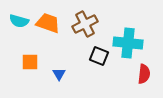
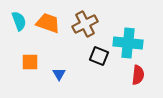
cyan semicircle: rotated 126 degrees counterclockwise
red semicircle: moved 6 px left, 1 px down
